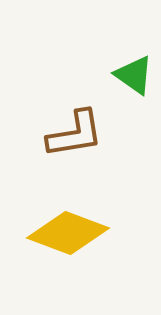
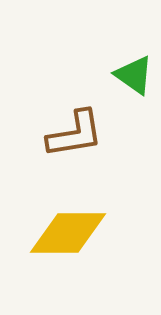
yellow diamond: rotated 20 degrees counterclockwise
